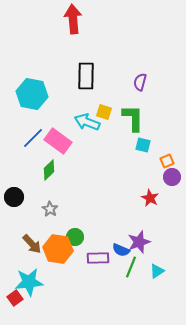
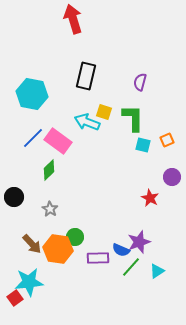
red arrow: rotated 12 degrees counterclockwise
black rectangle: rotated 12 degrees clockwise
orange square: moved 21 px up
green line: rotated 20 degrees clockwise
